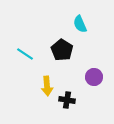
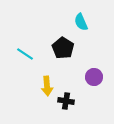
cyan semicircle: moved 1 px right, 2 px up
black pentagon: moved 1 px right, 2 px up
black cross: moved 1 px left, 1 px down
